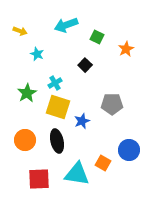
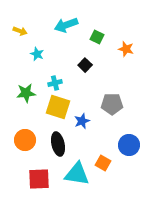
orange star: rotated 28 degrees counterclockwise
cyan cross: rotated 16 degrees clockwise
green star: moved 1 px left; rotated 24 degrees clockwise
black ellipse: moved 1 px right, 3 px down
blue circle: moved 5 px up
